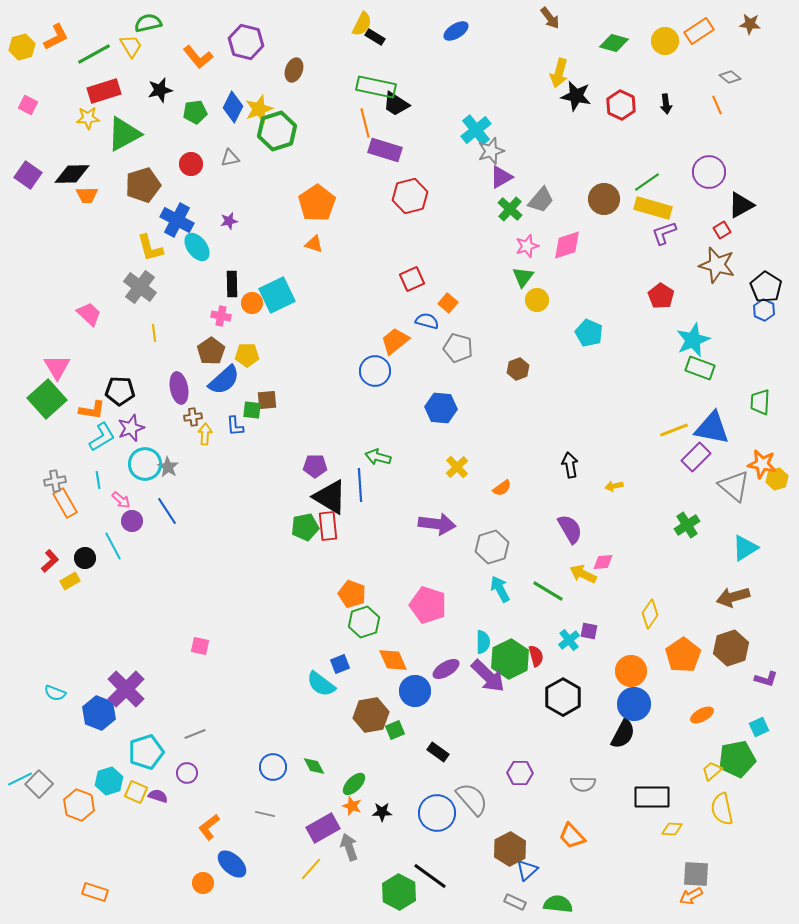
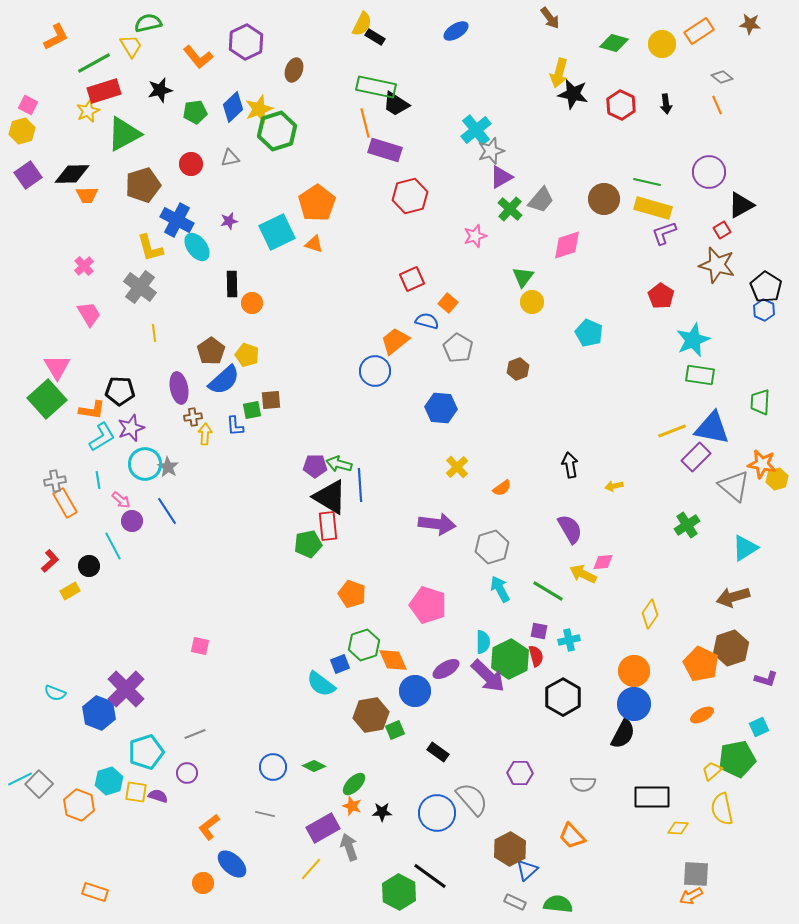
yellow circle at (665, 41): moved 3 px left, 3 px down
purple hexagon at (246, 42): rotated 20 degrees clockwise
yellow hexagon at (22, 47): moved 84 px down
green line at (94, 54): moved 9 px down
gray diamond at (730, 77): moved 8 px left
black star at (576, 96): moved 3 px left, 2 px up
blue diamond at (233, 107): rotated 20 degrees clockwise
yellow star at (88, 118): moved 7 px up; rotated 20 degrees counterclockwise
purple square at (28, 175): rotated 20 degrees clockwise
green line at (647, 182): rotated 48 degrees clockwise
pink star at (527, 246): moved 52 px left, 10 px up
cyan square at (277, 295): moved 63 px up
yellow circle at (537, 300): moved 5 px left, 2 px down
pink trapezoid at (89, 314): rotated 16 degrees clockwise
pink cross at (221, 316): moved 137 px left, 50 px up; rotated 36 degrees clockwise
gray pentagon at (458, 348): rotated 16 degrees clockwise
yellow pentagon at (247, 355): rotated 20 degrees clockwise
green rectangle at (700, 368): moved 7 px down; rotated 12 degrees counterclockwise
brown square at (267, 400): moved 4 px right
green square at (252, 410): rotated 18 degrees counterclockwise
yellow line at (674, 430): moved 2 px left, 1 px down
green arrow at (378, 457): moved 39 px left, 7 px down
green pentagon at (305, 527): moved 3 px right, 17 px down
black circle at (85, 558): moved 4 px right, 8 px down
yellow rectangle at (70, 581): moved 10 px down
green hexagon at (364, 622): moved 23 px down
purple square at (589, 631): moved 50 px left
cyan cross at (569, 640): rotated 25 degrees clockwise
orange pentagon at (683, 655): moved 18 px right, 9 px down; rotated 12 degrees counterclockwise
orange circle at (631, 671): moved 3 px right
green diamond at (314, 766): rotated 35 degrees counterclockwise
yellow square at (136, 792): rotated 15 degrees counterclockwise
yellow diamond at (672, 829): moved 6 px right, 1 px up
